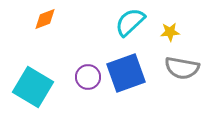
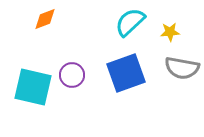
purple circle: moved 16 px left, 2 px up
cyan square: rotated 18 degrees counterclockwise
